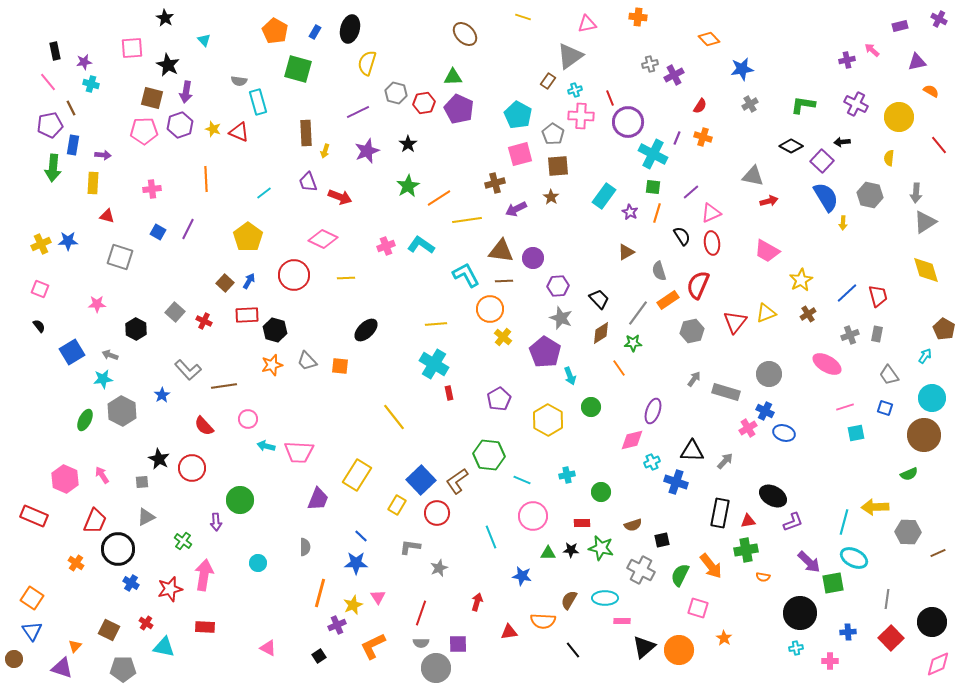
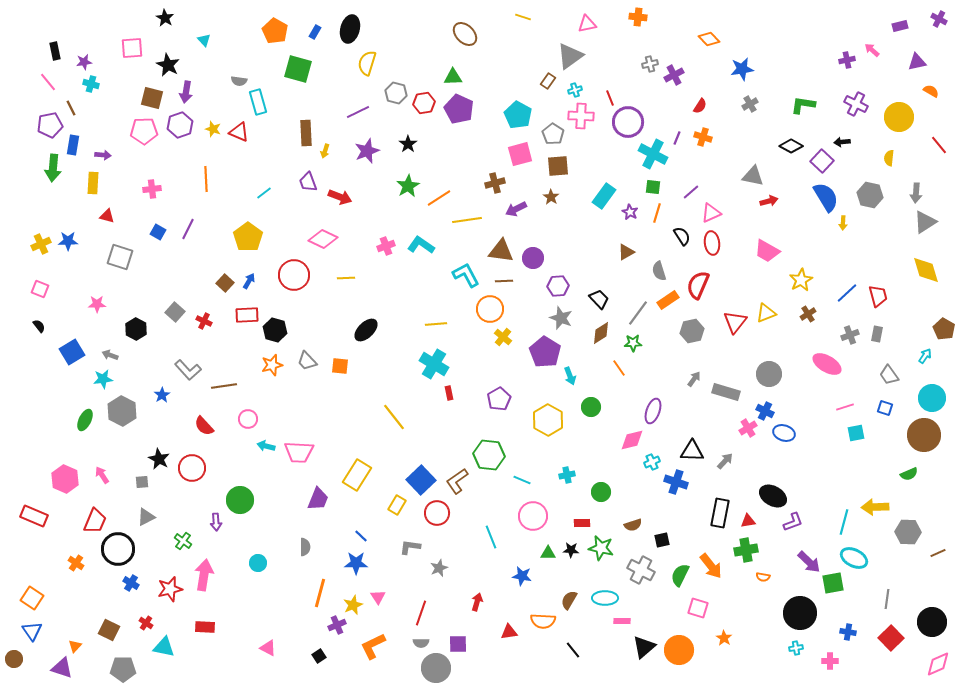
blue cross at (848, 632): rotated 14 degrees clockwise
